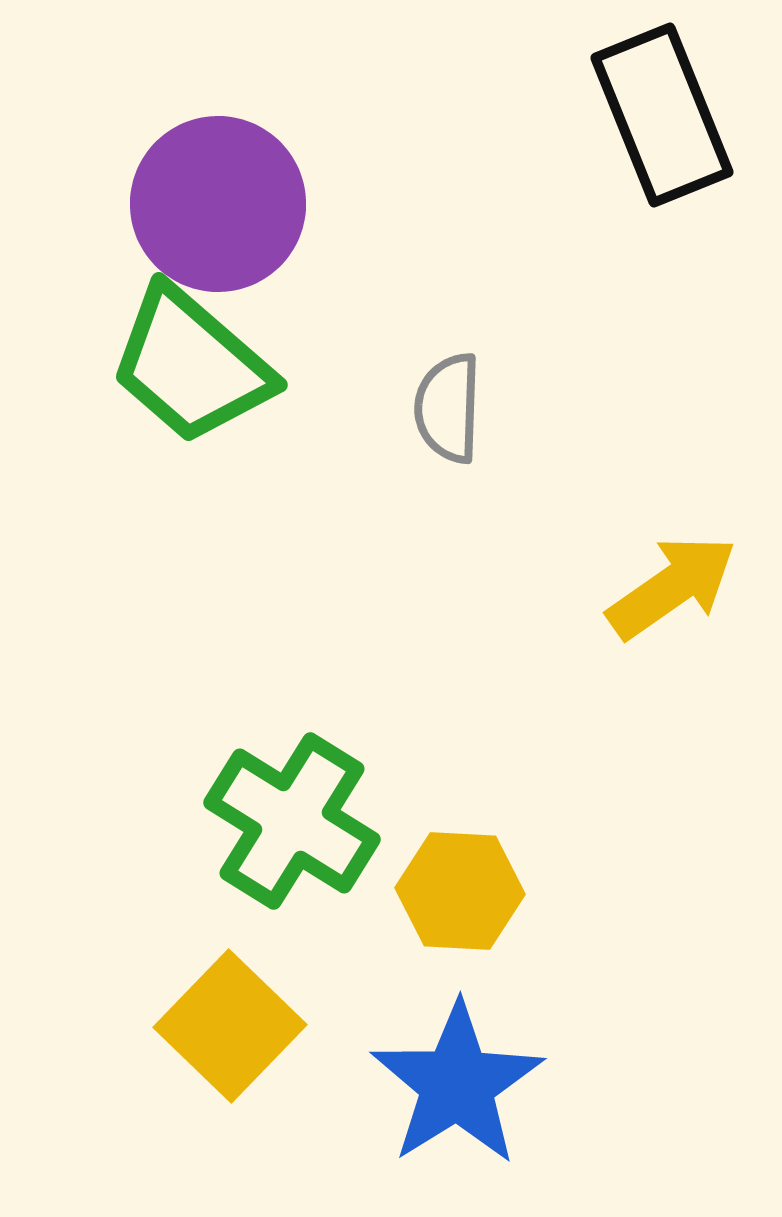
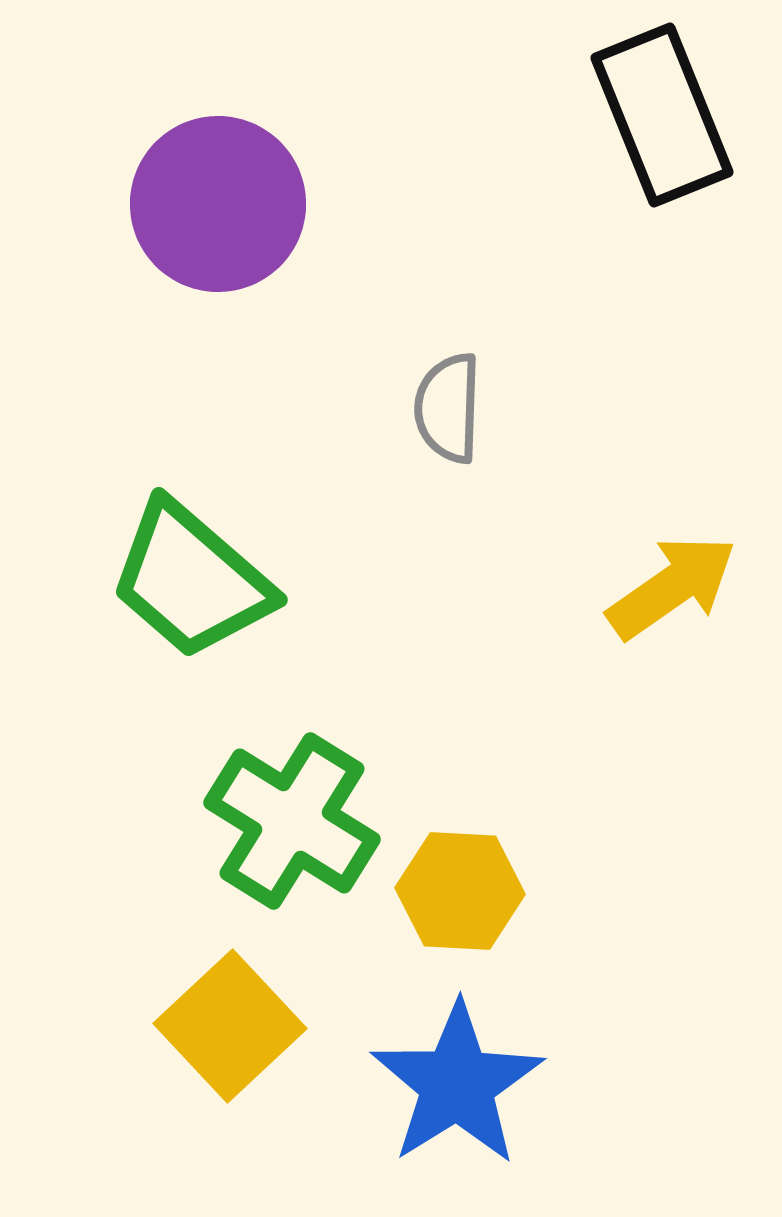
green trapezoid: moved 215 px down
yellow square: rotated 3 degrees clockwise
